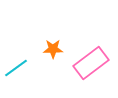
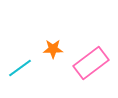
cyan line: moved 4 px right
